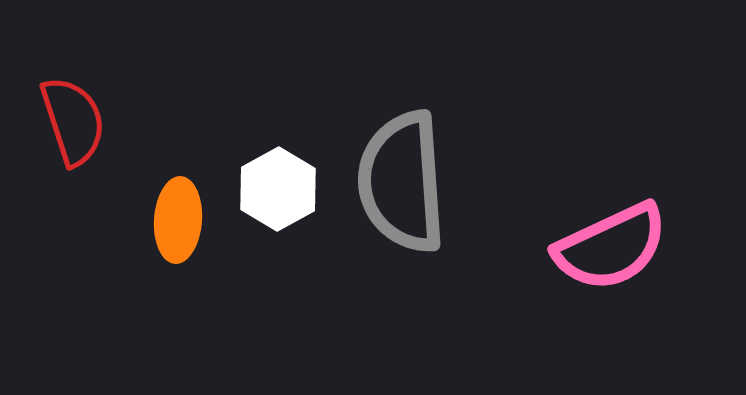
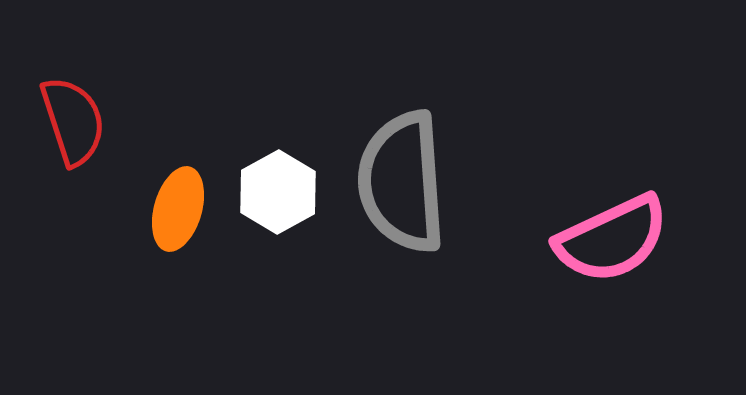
white hexagon: moved 3 px down
orange ellipse: moved 11 px up; rotated 12 degrees clockwise
pink semicircle: moved 1 px right, 8 px up
